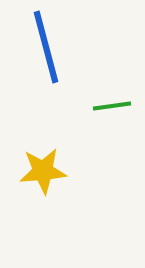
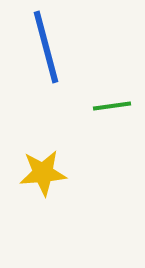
yellow star: moved 2 px down
